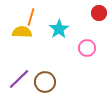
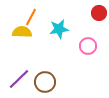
orange line: rotated 12 degrees clockwise
cyan star: rotated 24 degrees clockwise
pink circle: moved 1 px right, 2 px up
